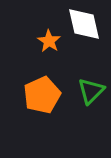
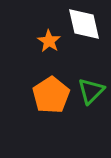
orange pentagon: moved 9 px right; rotated 9 degrees counterclockwise
